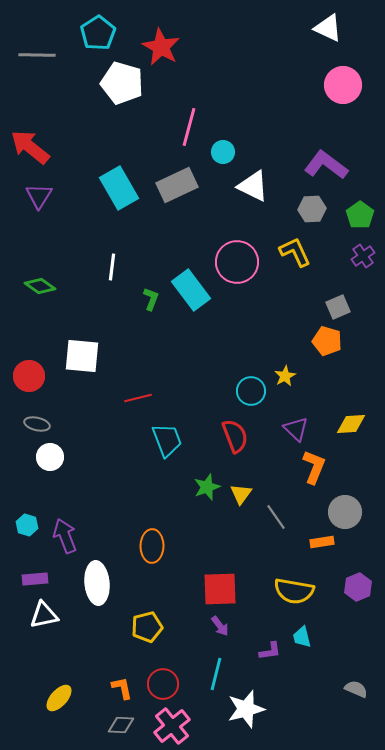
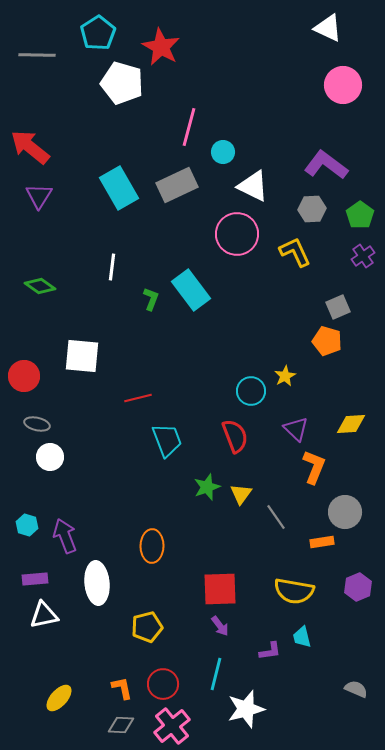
pink circle at (237, 262): moved 28 px up
red circle at (29, 376): moved 5 px left
